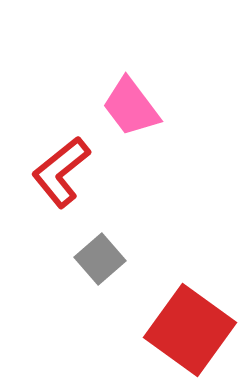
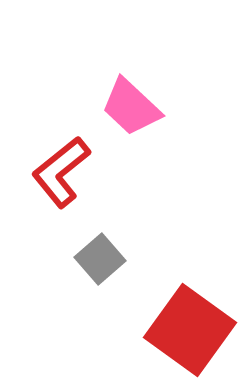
pink trapezoid: rotated 10 degrees counterclockwise
